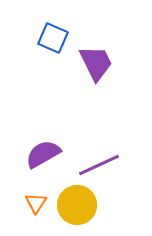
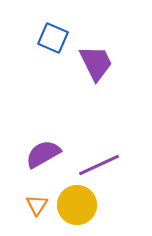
orange triangle: moved 1 px right, 2 px down
